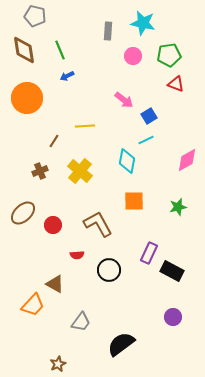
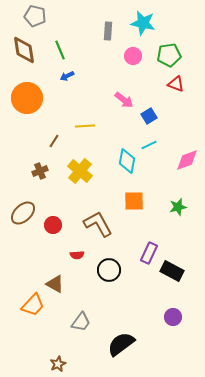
cyan line: moved 3 px right, 5 px down
pink diamond: rotated 10 degrees clockwise
